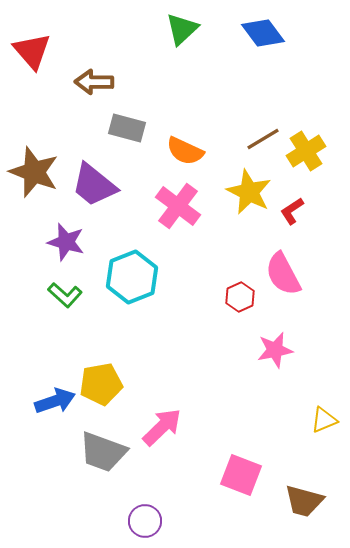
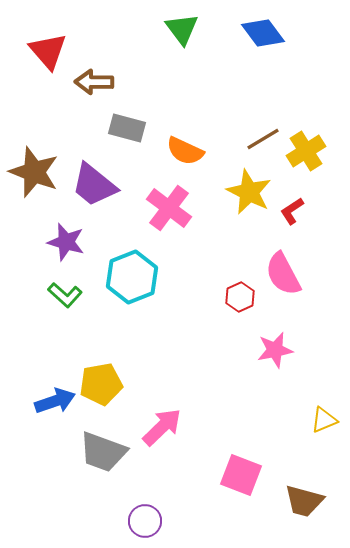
green triangle: rotated 24 degrees counterclockwise
red triangle: moved 16 px right
pink cross: moved 9 px left, 2 px down
